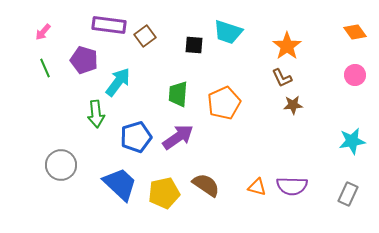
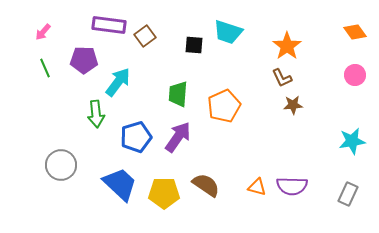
purple pentagon: rotated 16 degrees counterclockwise
orange pentagon: moved 3 px down
purple arrow: rotated 20 degrees counterclockwise
yellow pentagon: rotated 12 degrees clockwise
